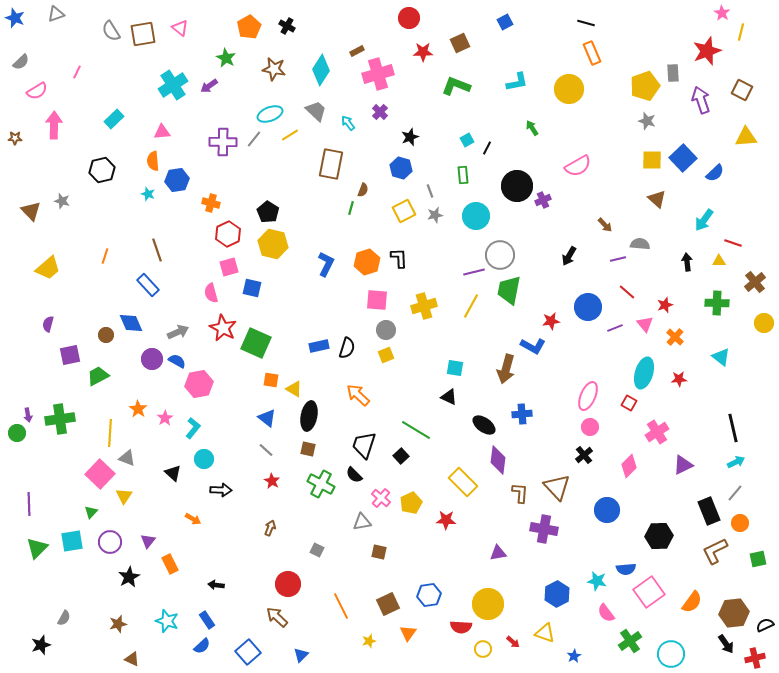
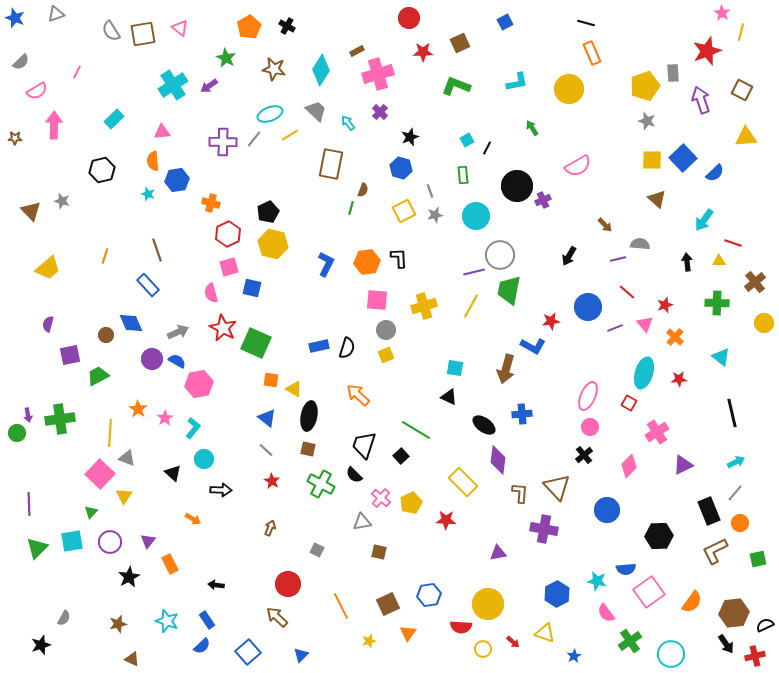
black pentagon at (268, 212): rotated 15 degrees clockwise
orange hexagon at (367, 262): rotated 10 degrees clockwise
black line at (733, 428): moved 1 px left, 15 px up
red cross at (755, 658): moved 2 px up
